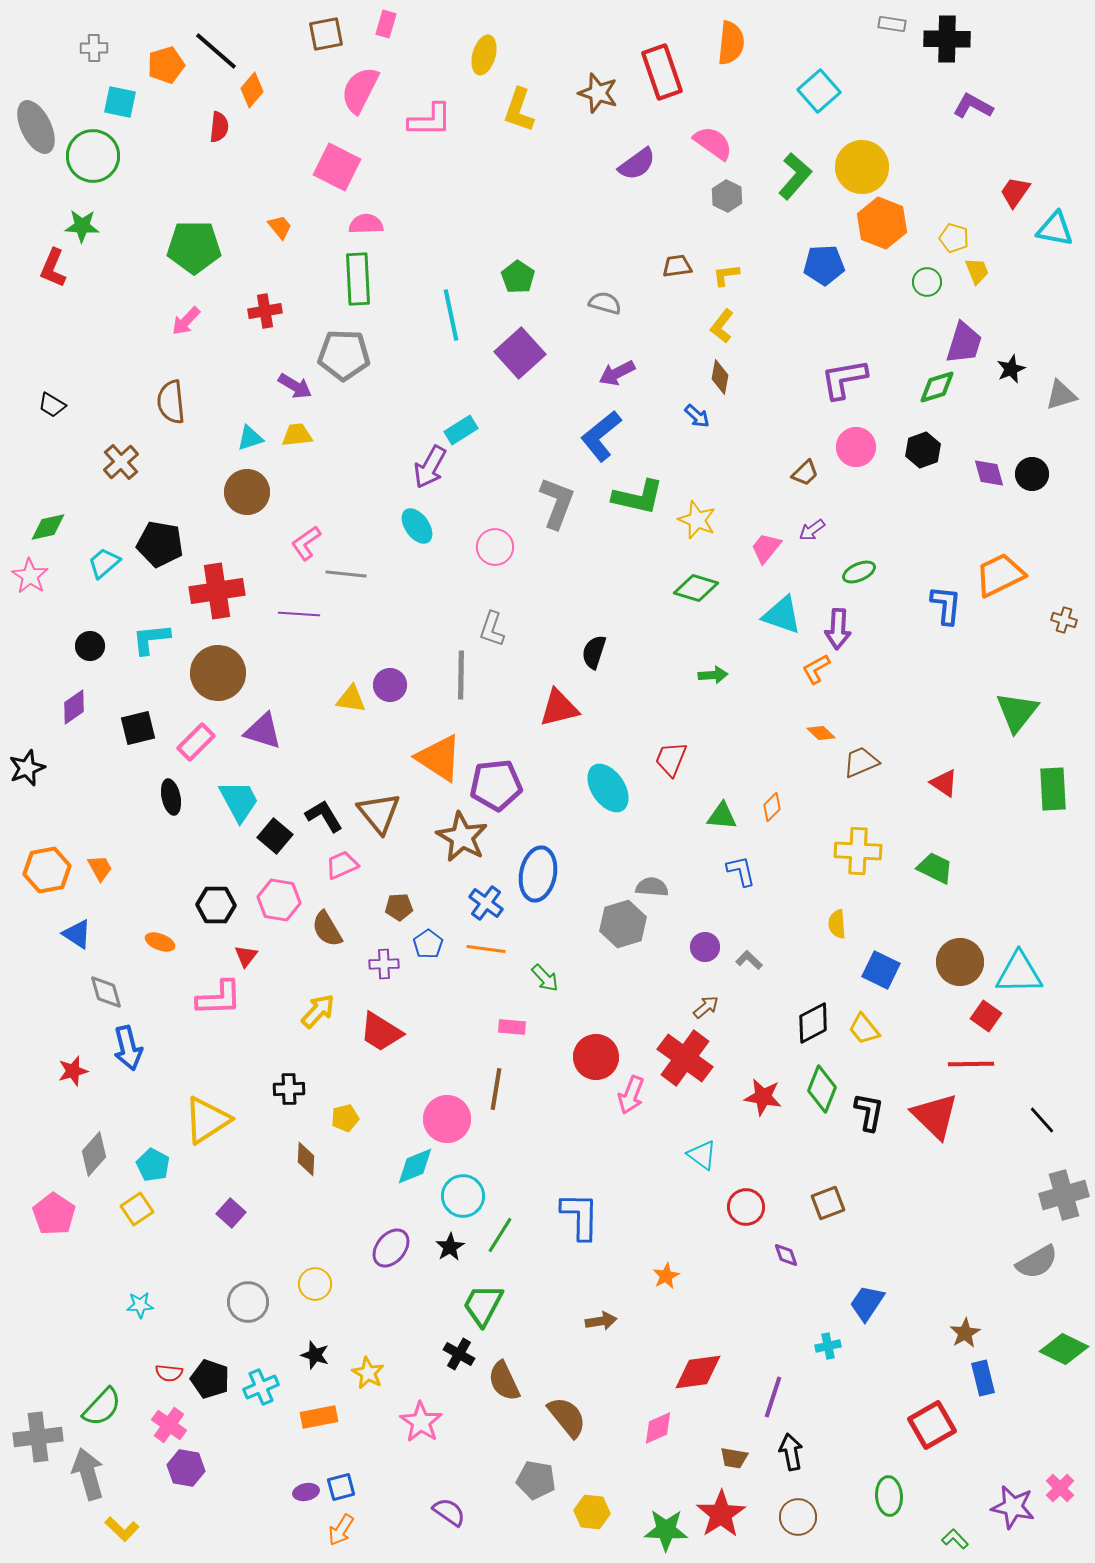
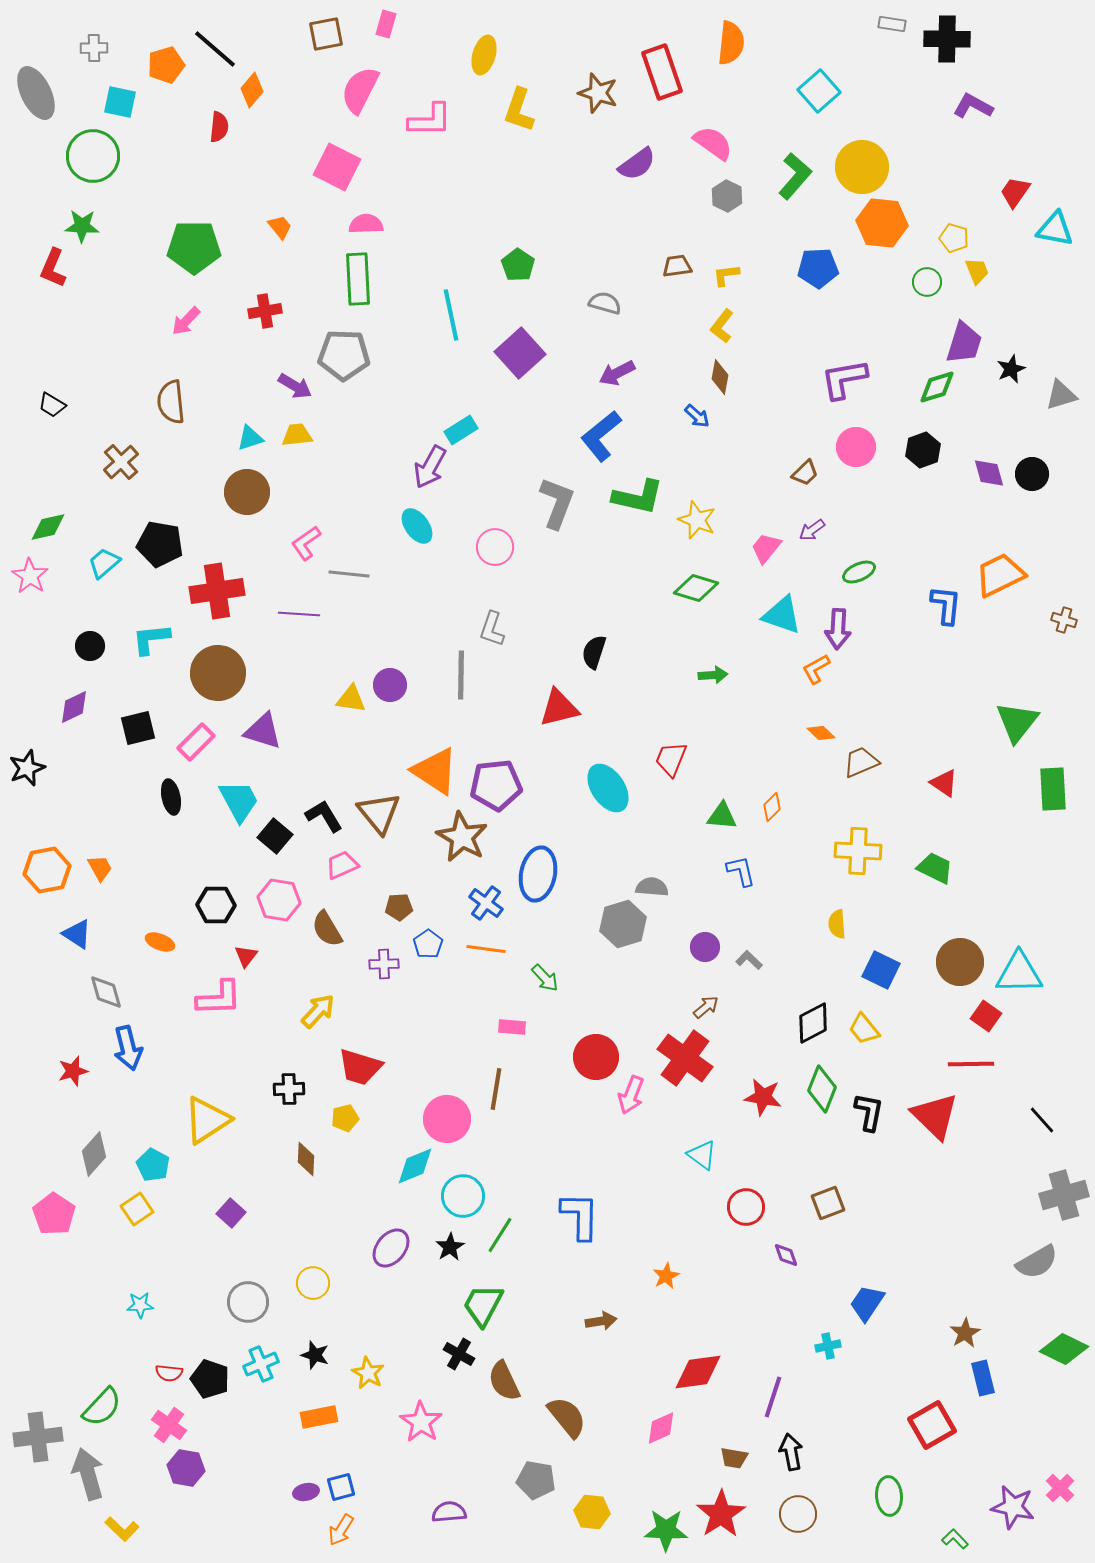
black line at (216, 51): moved 1 px left, 2 px up
gray ellipse at (36, 127): moved 34 px up
orange hexagon at (882, 223): rotated 15 degrees counterclockwise
blue pentagon at (824, 265): moved 6 px left, 3 px down
green pentagon at (518, 277): moved 12 px up
gray line at (346, 574): moved 3 px right
purple diamond at (74, 707): rotated 9 degrees clockwise
green triangle at (1017, 712): moved 10 px down
orange triangle at (439, 758): moved 4 px left, 13 px down
red trapezoid at (381, 1032): moved 21 px left, 35 px down; rotated 15 degrees counterclockwise
yellow circle at (315, 1284): moved 2 px left, 1 px up
cyan cross at (261, 1387): moved 23 px up
pink diamond at (658, 1428): moved 3 px right
purple semicircle at (449, 1512): rotated 40 degrees counterclockwise
brown circle at (798, 1517): moved 3 px up
